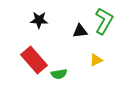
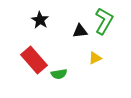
black star: moved 1 px right; rotated 30 degrees clockwise
yellow triangle: moved 1 px left, 2 px up
